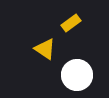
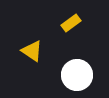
yellow triangle: moved 13 px left, 2 px down
